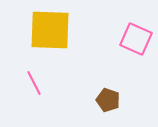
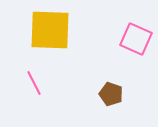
brown pentagon: moved 3 px right, 6 px up
